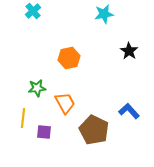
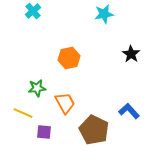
black star: moved 2 px right, 3 px down
yellow line: moved 5 px up; rotated 72 degrees counterclockwise
